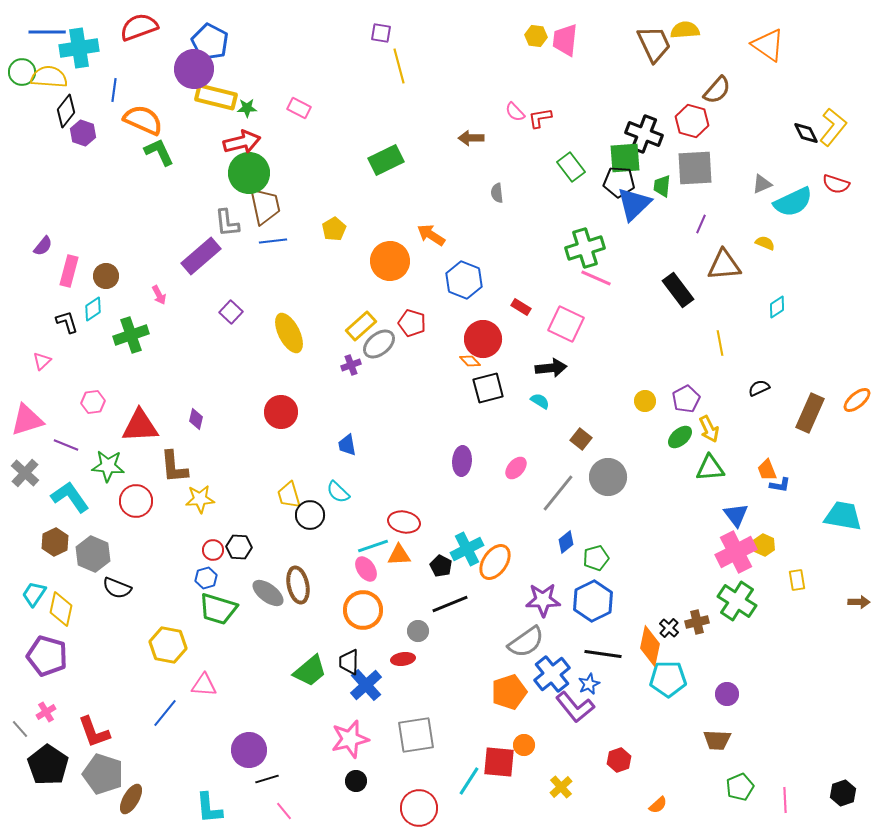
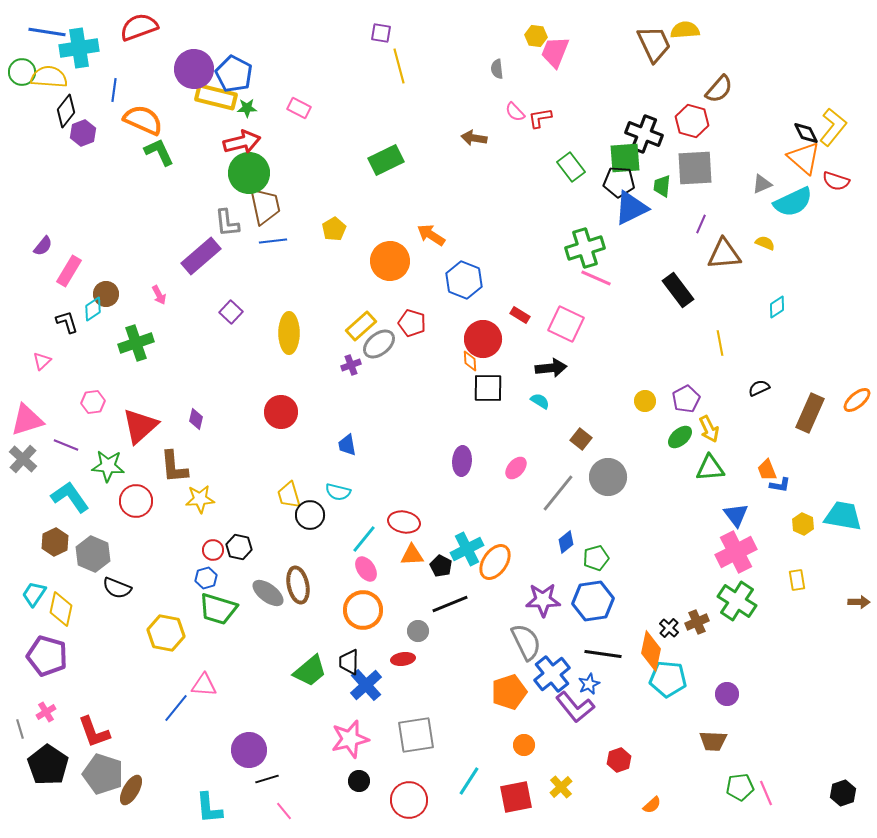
blue line at (47, 32): rotated 9 degrees clockwise
pink trapezoid at (565, 40): moved 10 px left, 12 px down; rotated 16 degrees clockwise
blue pentagon at (210, 42): moved 24 px right, 32 px down
orange triangle at (768, 45): moved 36 px right, 113 px down; rotated 6 degrees clockwise
brown semicircle at (717, 90): moved 2 px right, 1 px up
purple hexagon at (83, 133): rotated 20 degrees clockwise
brown arrow at (471, 138): moved 3 px right; rotated 10 degrees clockwise
red semicircle at (836, 184): moved 3 px up
gray semicircle at (497, 193): moved 124 px up
blue triangle at (634, 204): moved 3 px left, 4 px down; rotated 18 degrees clockwise
brown triangle at (724, 265): moved 11 px up
pink rectangle at (69, 271): rotated 16 degrees clockwise
brown circle at (106, 276): moved 18 px down
red rectangle at (521, 307): moved 1 px left, 8 px down
yellow ellipse at (289, 333): rotated 27 degrees clockwise
green cross at (131, 335): moved 5 px right, 8 px down
orange diamond at (470, 361): rotated 40 degrees clockwise
black square at (488, 388): rotated 16 degrees clockwise
red triangle at (140, 426): rotated 39 degrees counterclockwise
gray cross at (25, 473): moved 2 px left, 14 px up
cyan semicircle at (338, 492): rotated 30 degrees counterclockwise
yellow hexagon at (764, 545): moved 39 px right, 21 px up
cyan line at (373, 546): moved 9 px left, 7 px up; rotated 32 degrees counterclockwise
black hexagon at (239, 547): rotated 10 degrees clockwise
orange triangle at (399, 555): moved 13 px right
blue hexagon at (593, 601): rotated 18 degrees clockwise
brown cross at (697, 622): rotated 10 degrees counterclockwise
gray semicircle at (526, 642): rotated 81 degrees counterclockwise
yellow hexagon at (168, 645): moved 2 px left, 12 px up
orange diamond at (650, 646): moved 1 px right, 5 px down
cyan pentagon at (668, 679): rotated 6 degrees clockwise
blue line at (165, 713): moved 11 px right, 5 px up
gray line at (20, 729): rotated 24 degrees clockwise
brown trapezoid at (717, 740): moved 4 px left, 1 px down
red square at (499, 762): moved 17 px right, 35 px down; rotated 16 degrees counterclockwise
black circle at (356, 781): moved 3 px right
green pentagon at (740, 787): rotated 16 degrees clockwise
brown ellipse at (131, 799): moved 9 px up
pink line at (785, 800): moved 19 px left, 7 px up; rotated 20 degrees counterclockwise
orange semicircle at (658, 805): moved 6 px left
red circle at (419, 808): moved 10 px left, 8 px up
